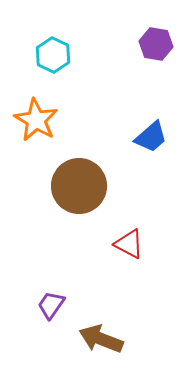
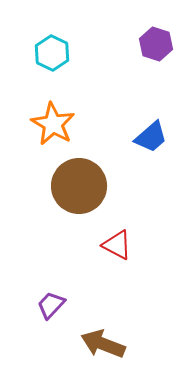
purple hexagon: rotated 8 degrees clockwise
cyan hexagon: moved 1 px left, 2 px up
orange star: moved 17 px right, 4 px down
red triangle: moved 12 px left, 1 px down
purple trapezoid: rotated 8 degrees clockwise
brown arrow: moved 2 px right, 5 px down
